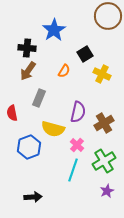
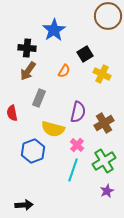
blue hexagon: moved 4 px right, 4 px down
black arrow: moved 9 px left, 8 px down
